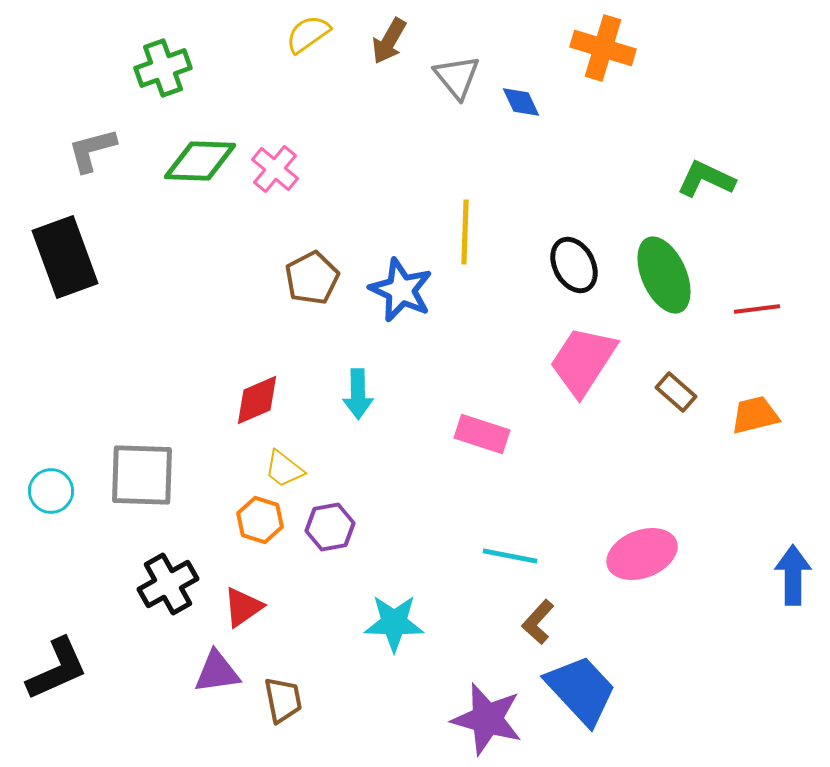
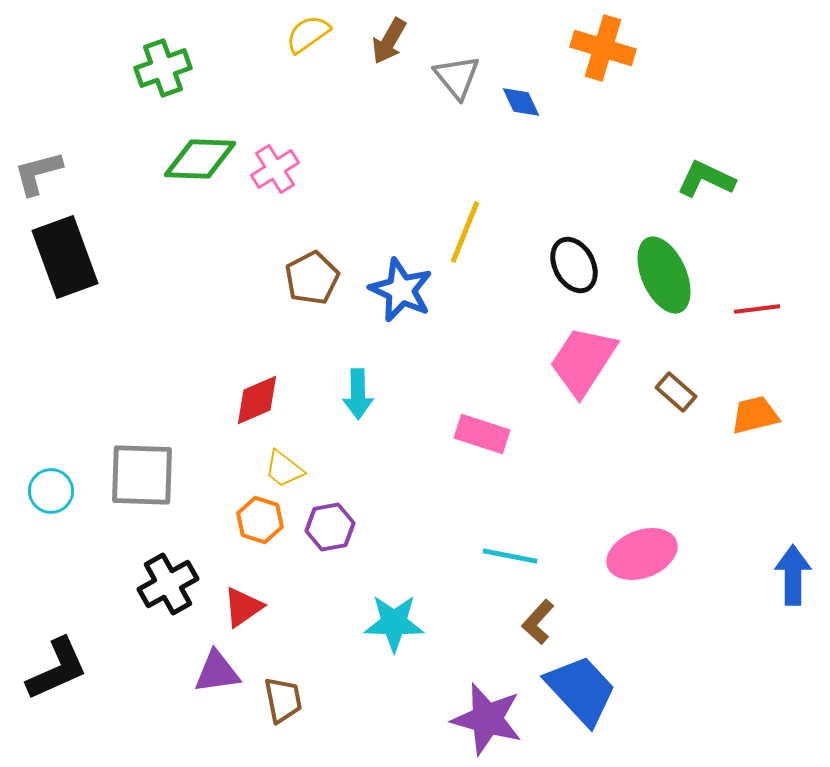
gray L-shape: moved 54 px left, 23 px down
green diamond: moved 2 px up
pink cross: rotated 18 degrees clockwise
yellow line: rotated 20 degrees clockwise
